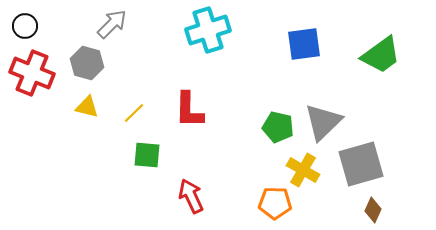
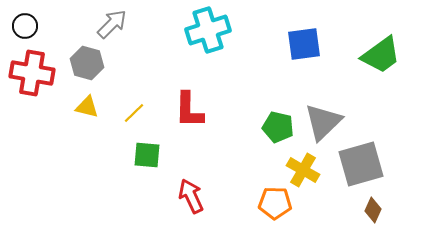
red cross: rotated 12 degrees counterclockwise
